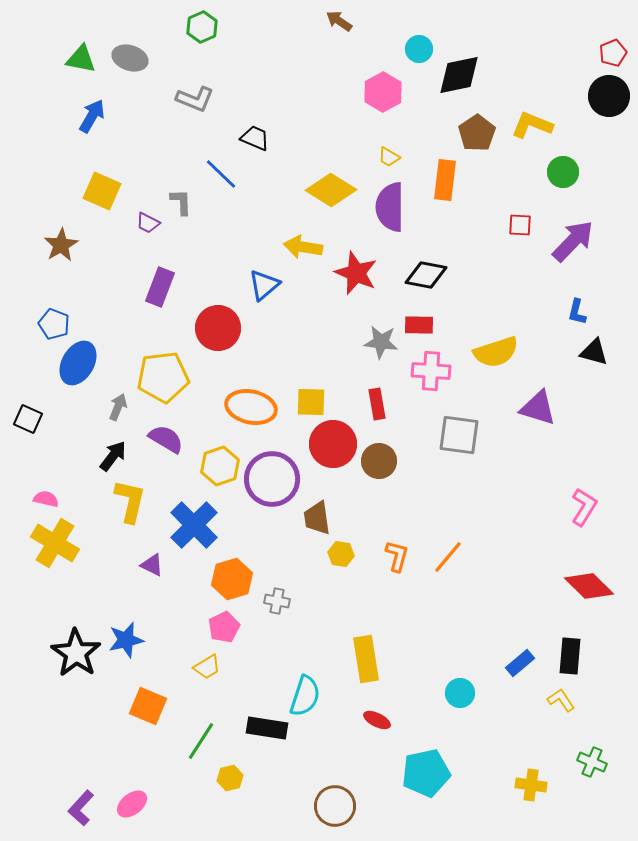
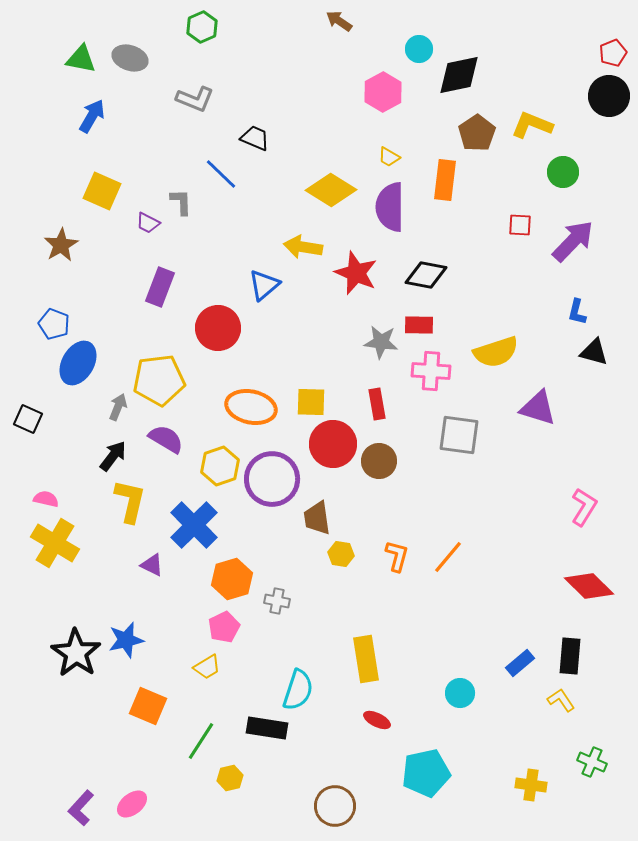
yellow pentagon at (163, 377): moved 4 px left, 3 px down
cyan semicircle at (305, 696): moved 7 px left, 6 px up
